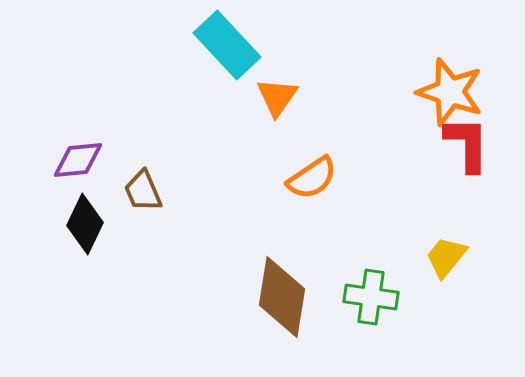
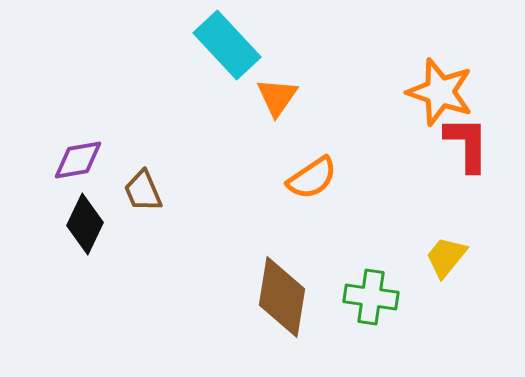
orange star: moved 10 px left
purple diamond: rotated 4 degrees counterclockwise
